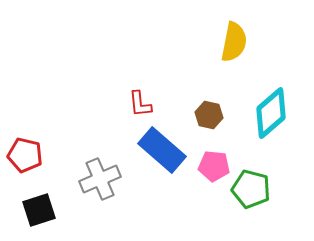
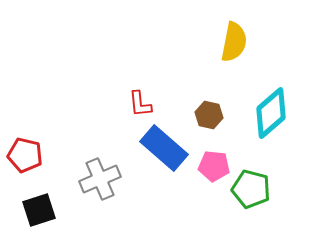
blue rectangle: moved 2 px right, 2 px up
